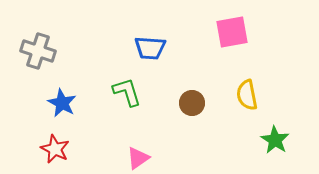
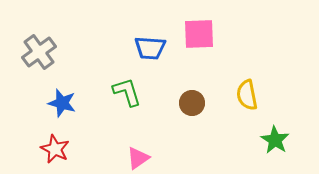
pink square: moved 33 px left, 2 px down; rotated 8 degrees clockwise
gray cross: moved 1 px right, 1 px down; rotated 36 degrees clockwise
blue star: rotated 12 degrees counterclockwise
